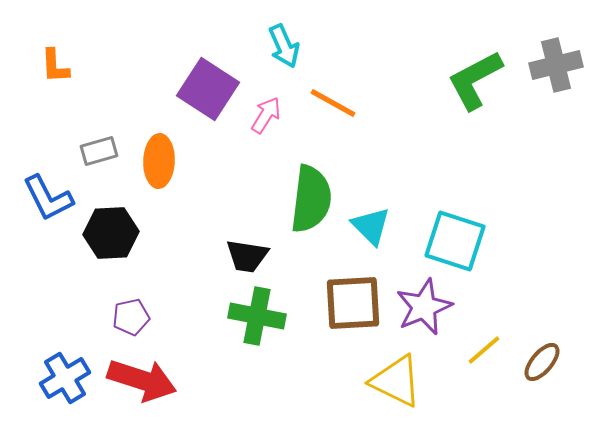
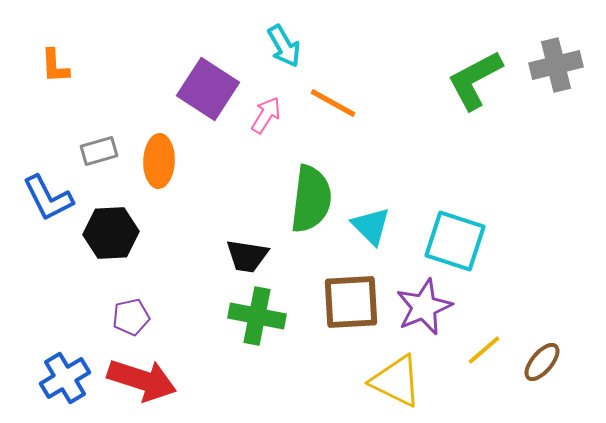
cyan arrow: rotated 6 degrees counterclockwise
brown square: moved 2 px left, 1 px up
